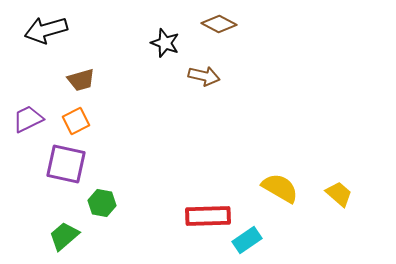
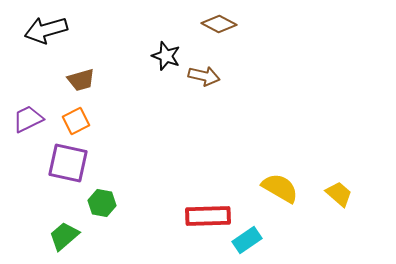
black star: moved 1 px right, 13 px down
purple square: moved 2 px right, 1 px up
